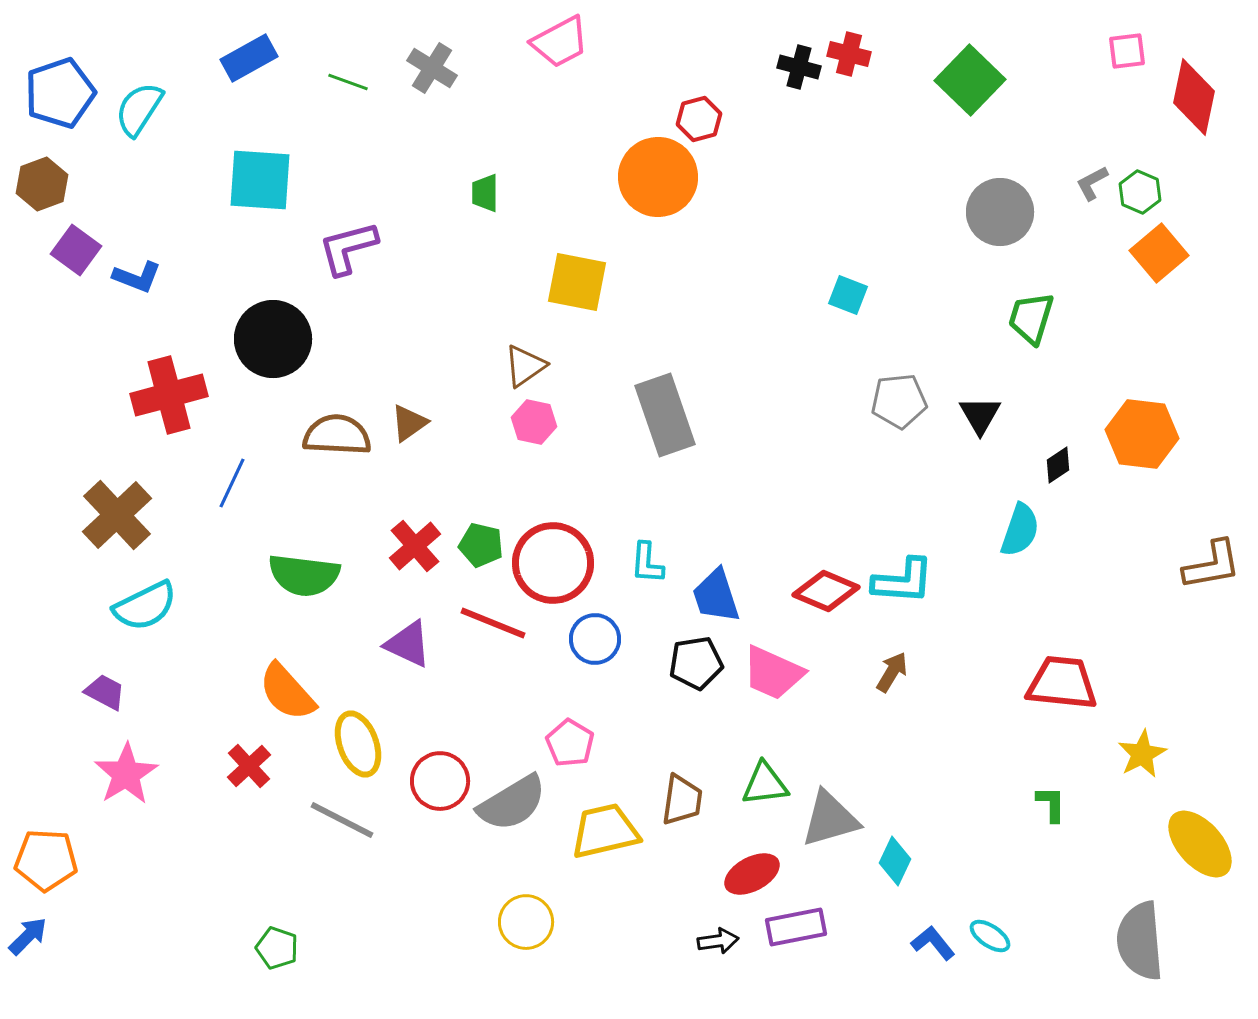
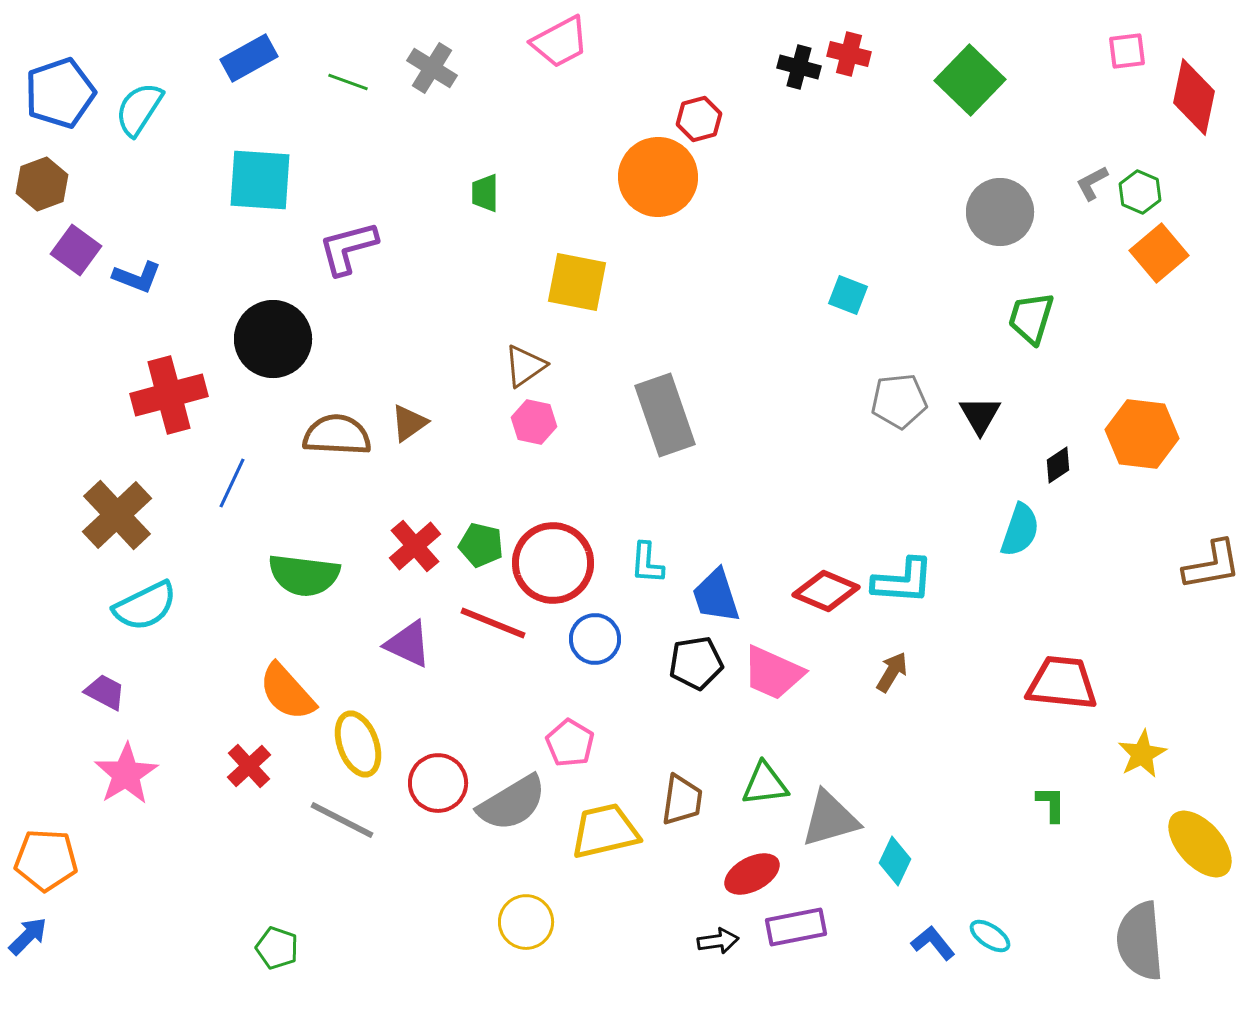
red circle at (440, 781): moved 2 px left, 2 px down
